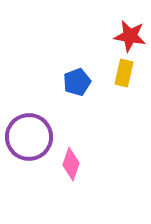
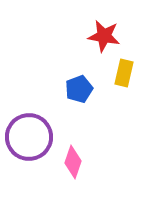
red star: moved 26 px left
blue pentagon: moved 2 px right, 7 px down
pink diamond: moved 2 px right, 2 px up
